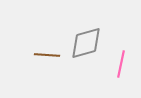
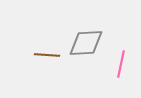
gray diamond: rotated 12 degrees clockwise
